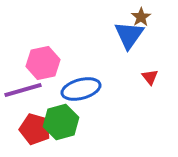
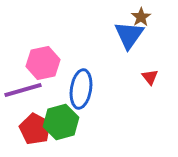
blue ellipse: rotated 66 degrees counterclockwise
red pentagon: rotated 12 degrees clockwise
